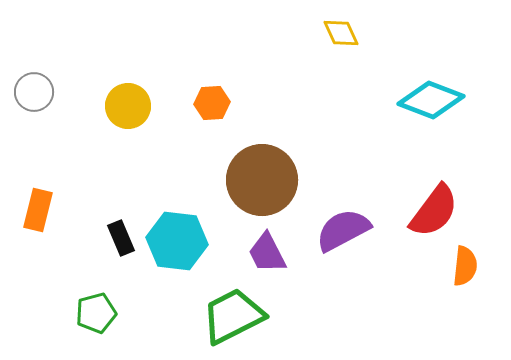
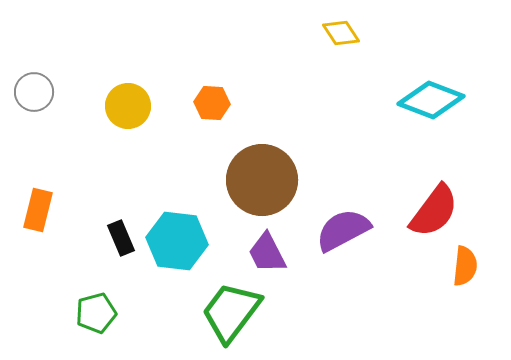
yellow diamond: rotated 9 degrees counterclockwise
orange hexagon: rotated 8 degrees clockwise
green trapezoid: moved 2 px left, 4 px up; rotated 26 degrees counterclockwise
